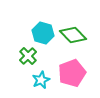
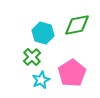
green diamond: moved 4 px right, 10 px up; rotated 56 degrees counterclockwise
green cross: moved 4 px right, 1 px down
pink pentagon: rotated 12 degrees counterclockwise
